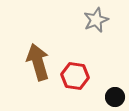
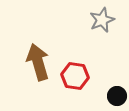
gray star: moved 6 px right
black circle: moved 2 px right, 1 px up
